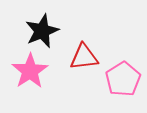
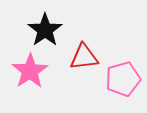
black star: moved 3 px right, 1 px up; rotated 12 degrees counterclockwise
pink pentagon: rotated 16 degrees clockwise
